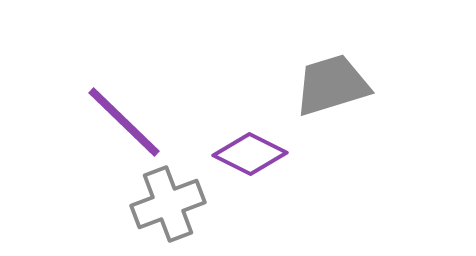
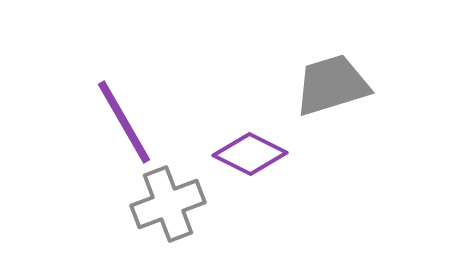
purple line: rotated 16 degrees clockwise
